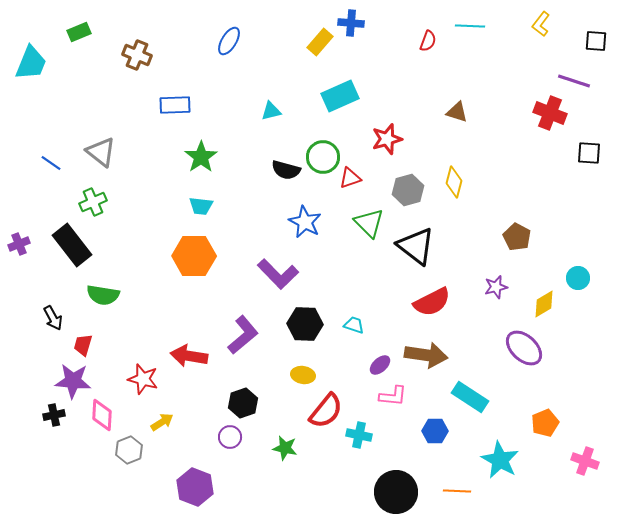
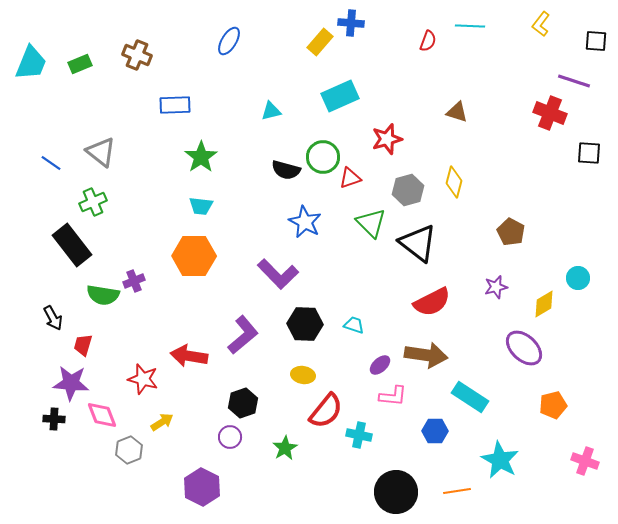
green rectangle at (79, 32): moved 1 px right, 32 px down
green triangle at (369, 223): moved 2 px right
brown pentagon at (517, 237): moved 6 px left, 5 px up
purple cross at (19, 244): moved 115 px right, 37 px down
black triangle at (416, 246): moved 2 px right, 3 px up
purple star at (73, 381): moved 2 px left, 2 px down
black cross at (54, 415): moved 4 px down; rotated 15 degrees clockwise
pink diamond at (102, 415): rotated 24 degrees counterclockwise
orange pentagon at (545, 423): moved 8 px right, 18 px up; rotated 8 degrees clockwise
green star at (285, 448): rotated 30 degrees clockwise
purple hexagon at (195, 487): moved 7 px right; rotated 6 degrees clockwise
orange line at (457, 491): rotated 12 degrees counterclockwise
